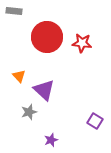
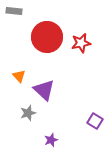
red star: moved 1 px left; rotated 18 degrees counterclockwise
gray star: moved 1 px left, 1 px down
